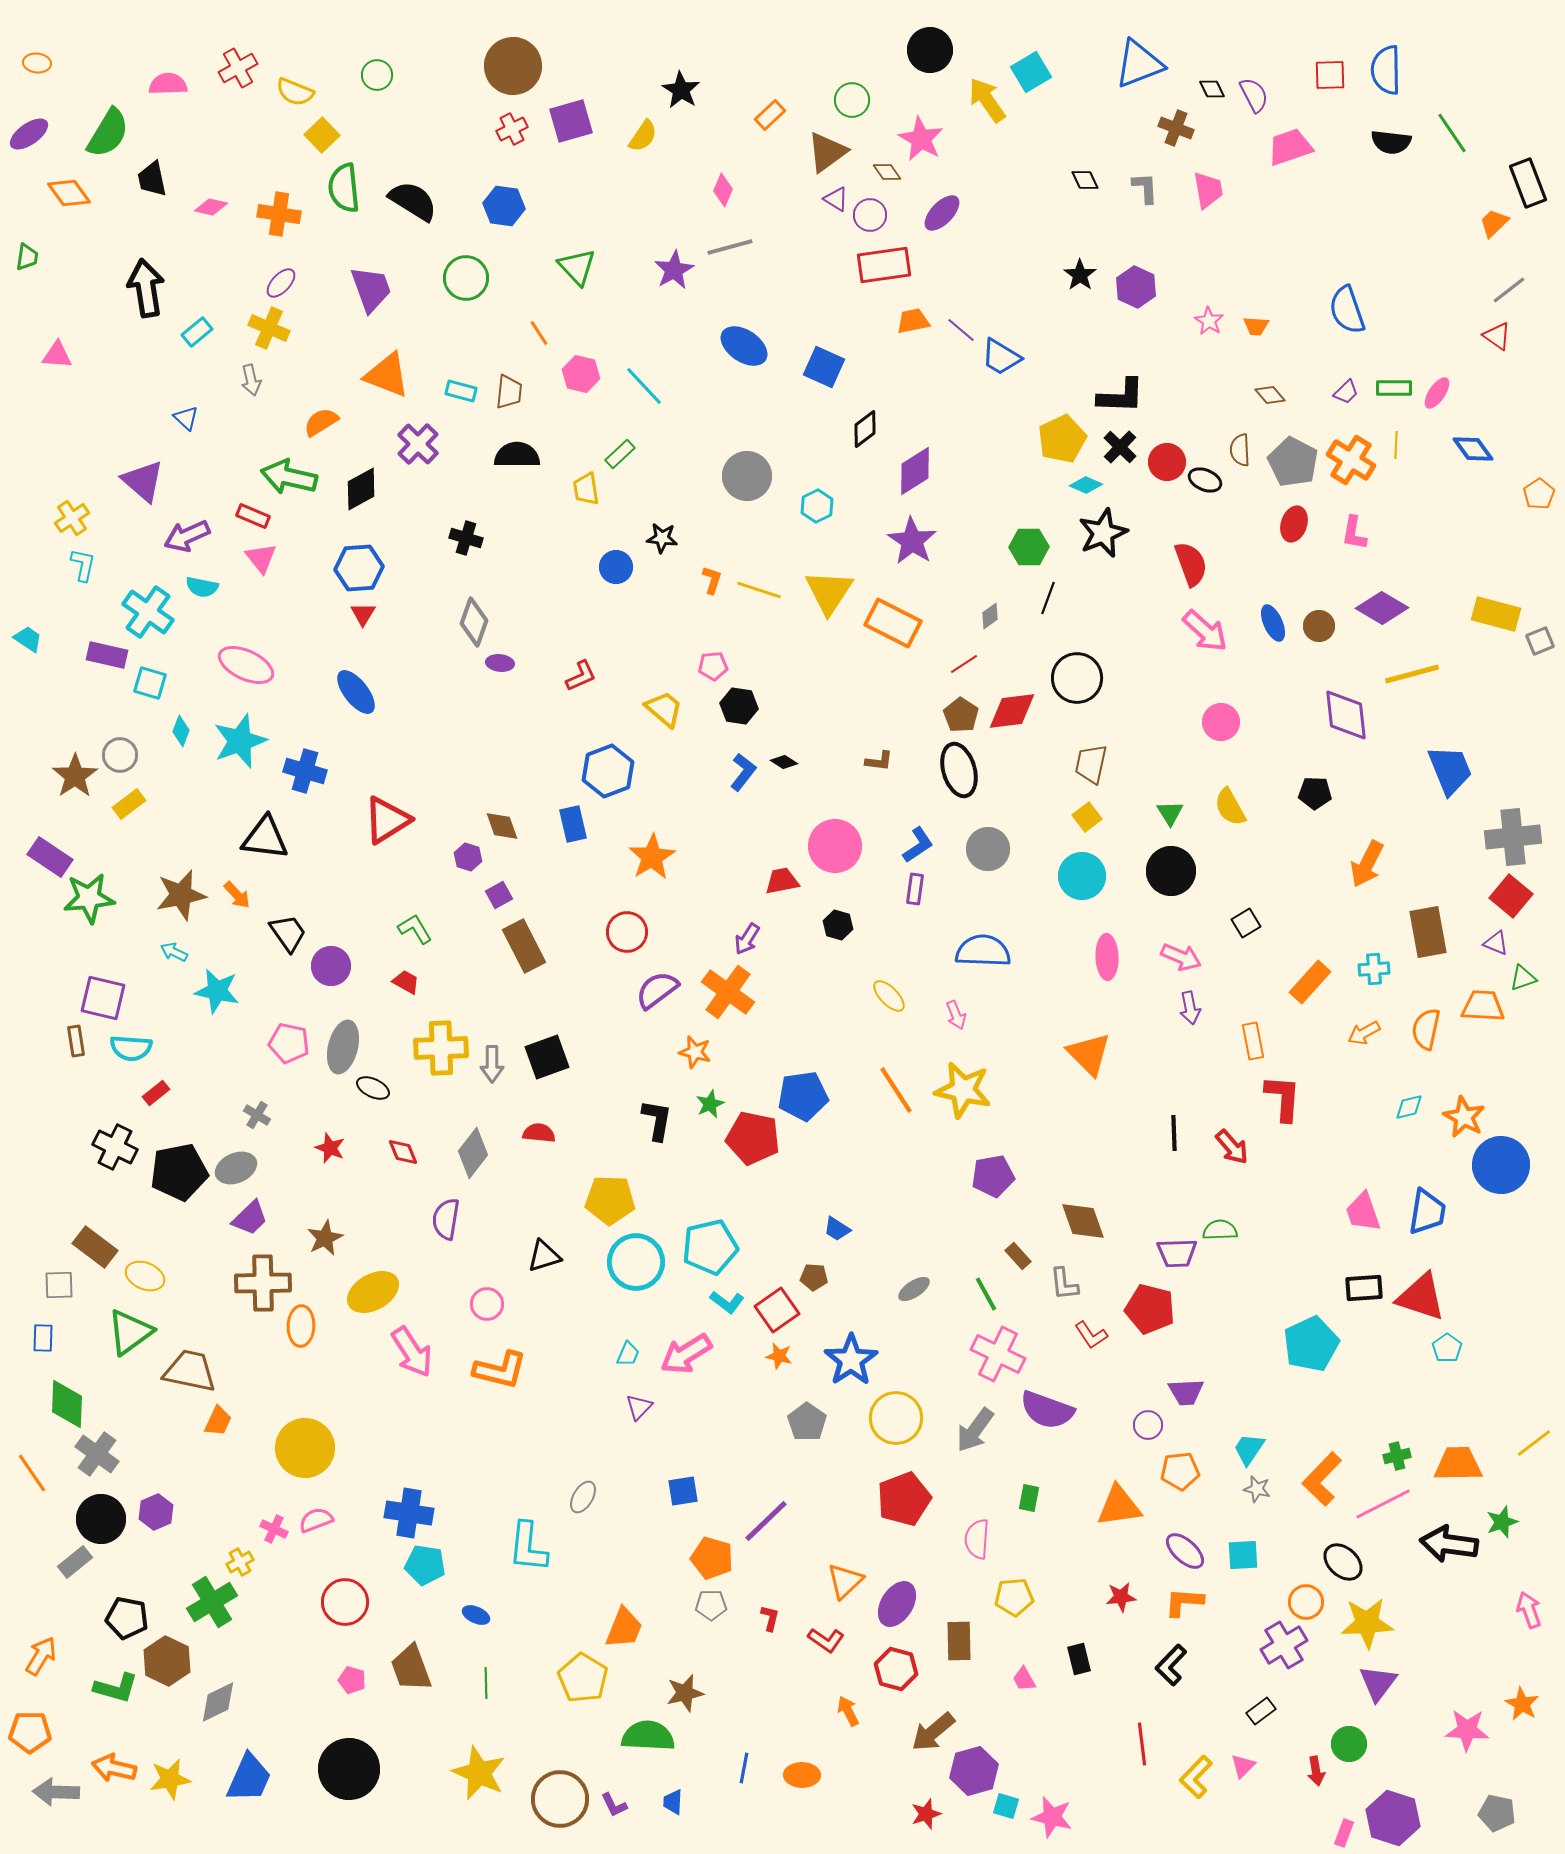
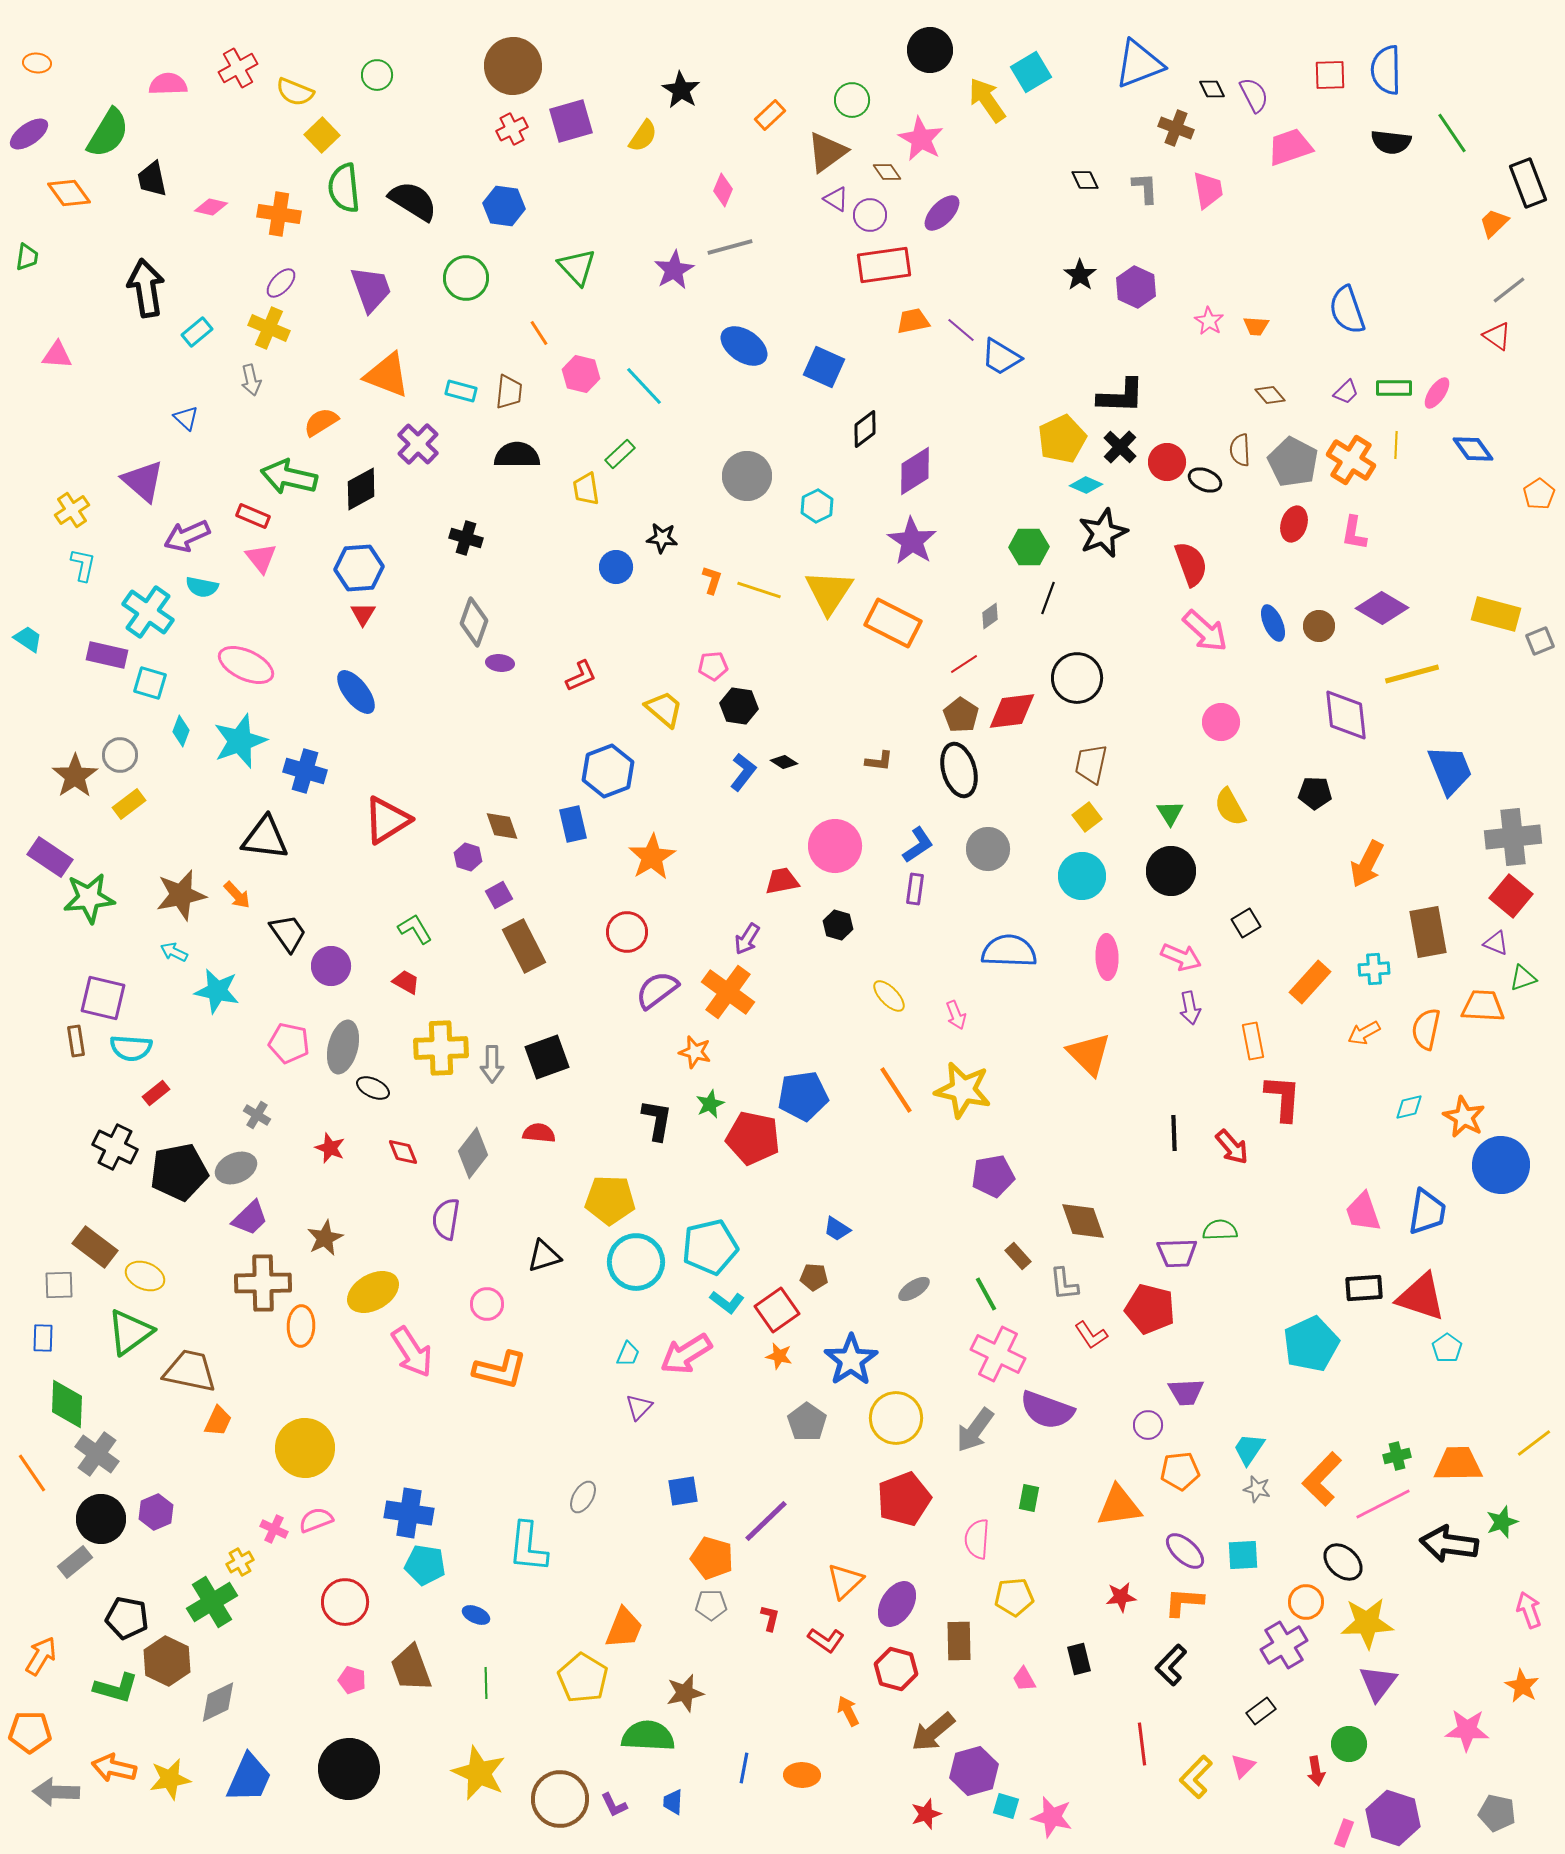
yellow cross at (72, 518): moved 8 px up
blue semicircle at (983, 951): moved 26 px right
orange star at (1522, 1704): moved 18 px up
